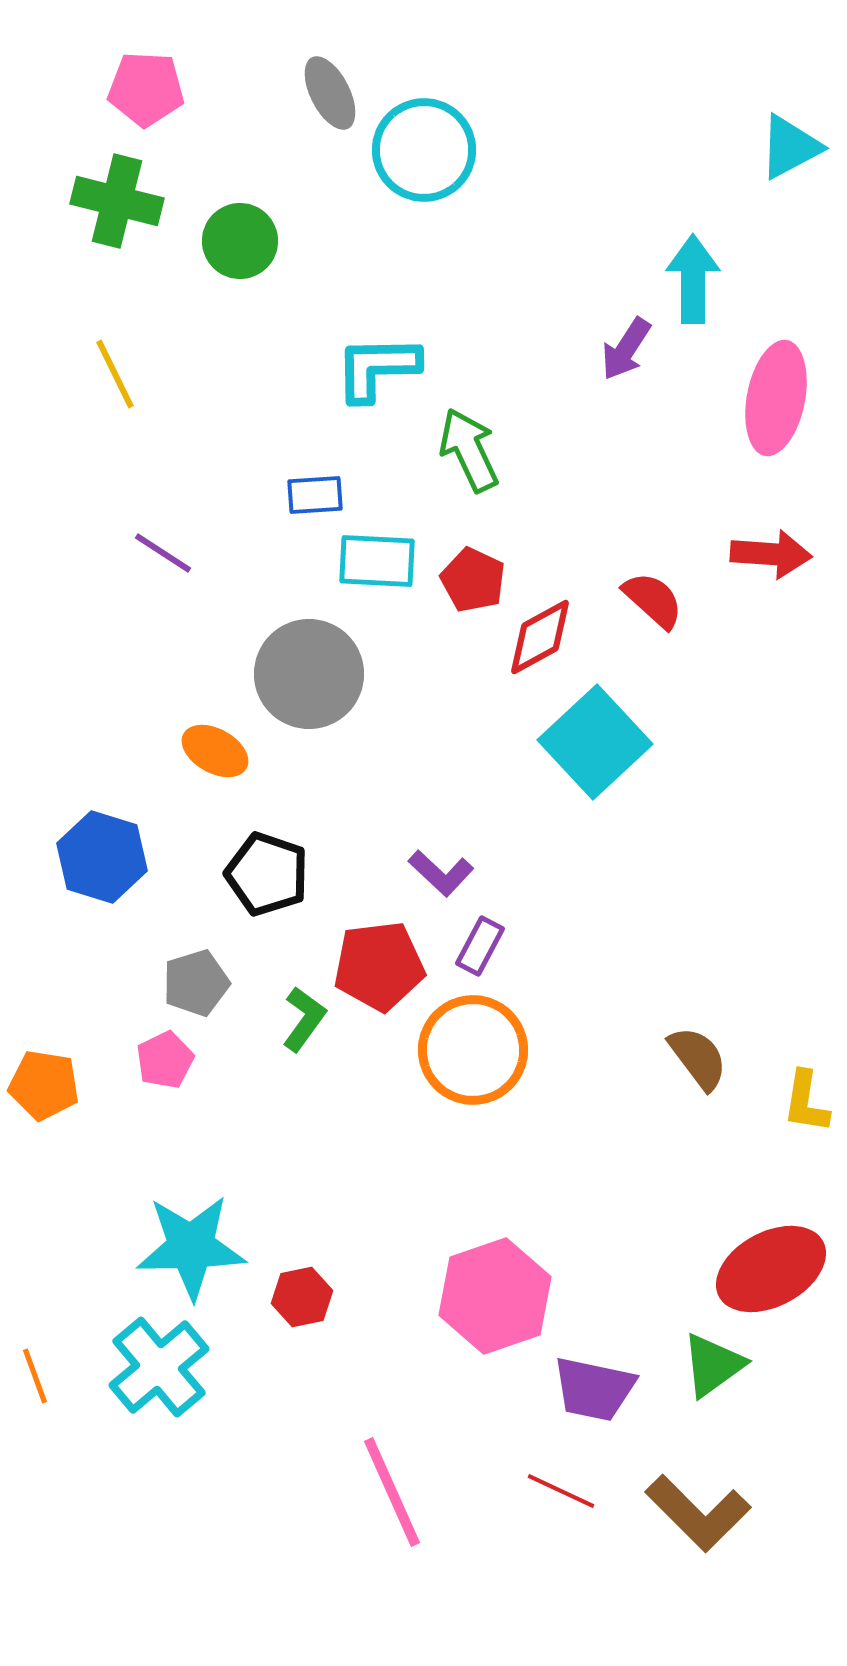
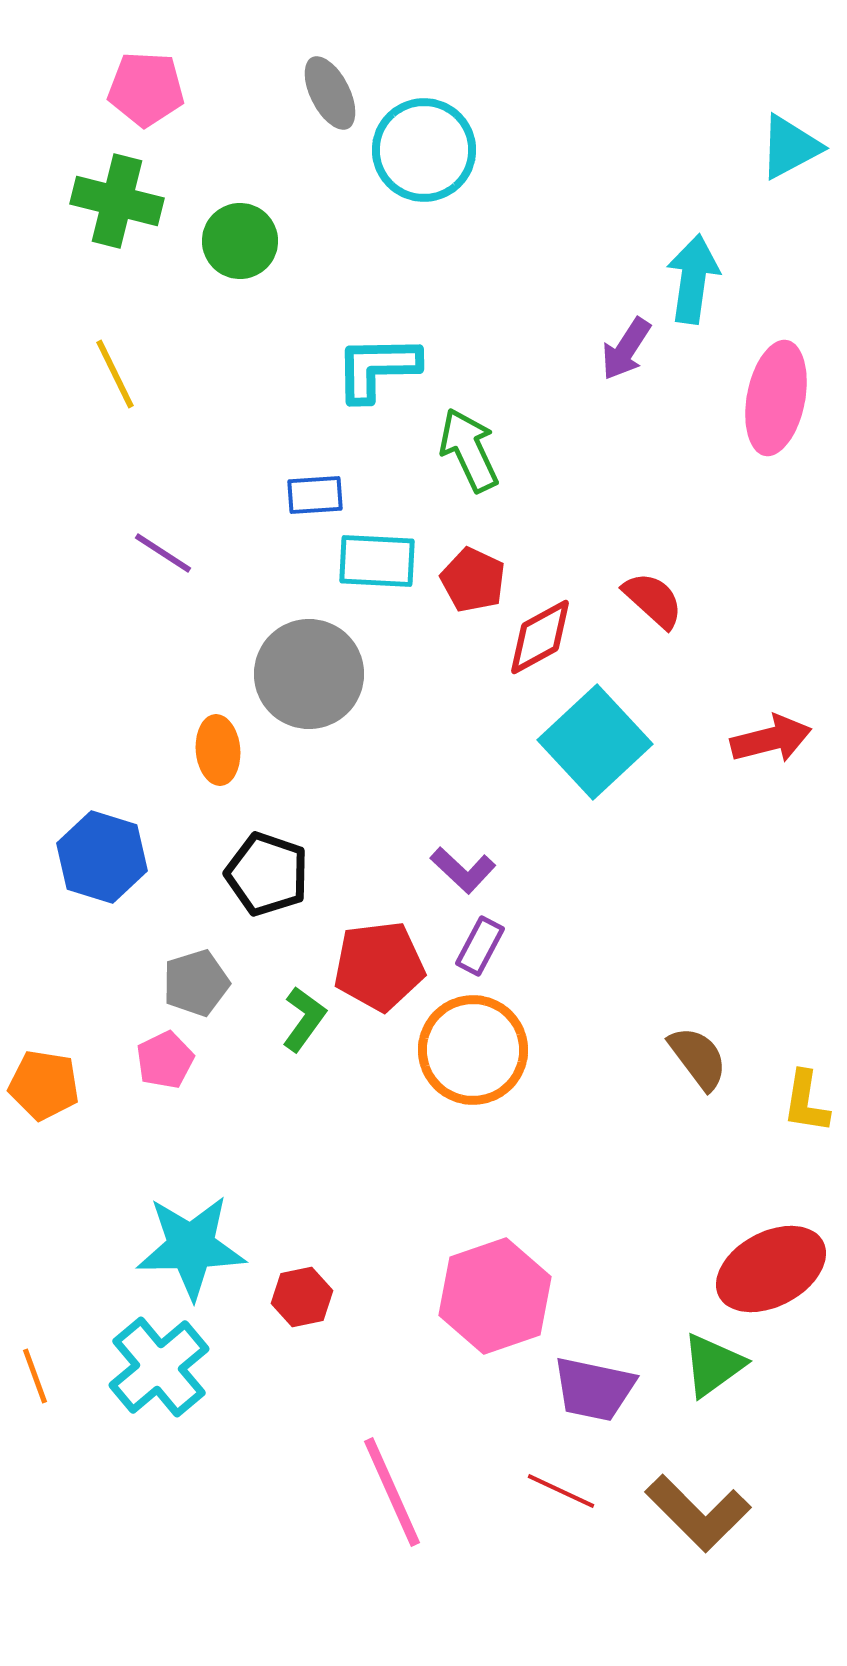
cyan arrow at (693, 279): rotated 8 degrees clockwise
red arrow at (771, 554): moved 185 px down; rotated 18 degrees counterclockwise
orange ellipse at (215, 751): moved 3 px right, 1 px up; rotated 56 degrees clockwise
purple L-shape at (441, 873): moved 22 px right, 3 px up
